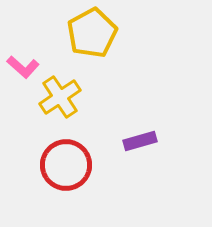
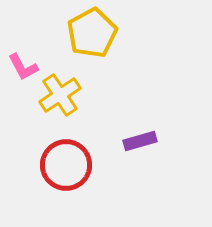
pink L-shape: rotated 20 degrees clockwise
yellow cross: moved 2 px up
